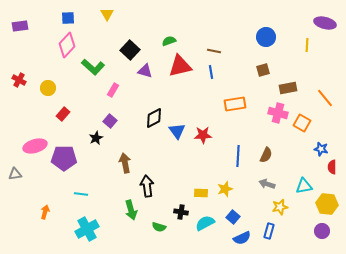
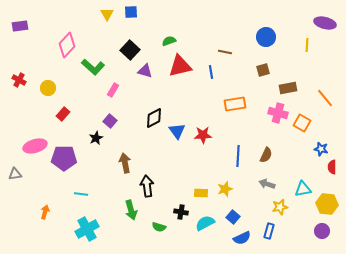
blue square at (68, 18): moved 63 px right, 6 px up
brown line at (214, 51): moved 11 px right, 1 px down
cyan triangle at (304, 186): moved 1 px left, 3 px down
